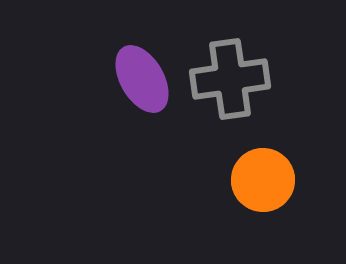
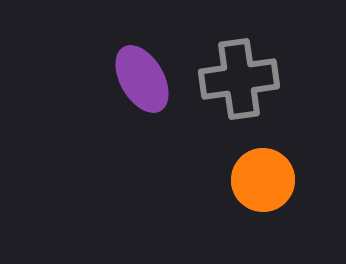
gray cross: moved 9 px right
